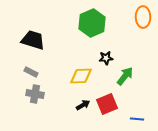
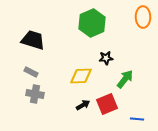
green arrow: moved 3 px down
